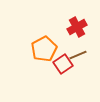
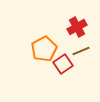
brown line: moved 3 px right, 4 px up
